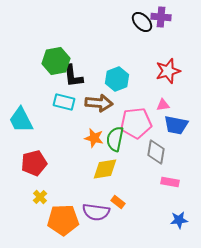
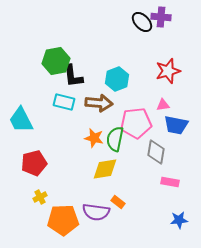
yellow cross: rotated 16 degrees clockwise
